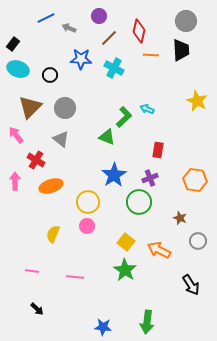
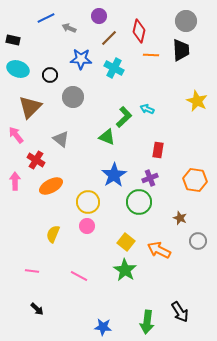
black rectangle at (13, 44): moved 4 px up; rotated 64 degrees clockwise
gray circle at (65, 108): moved 8 px right, 11 px up
orange ellipse at (51, 186): rotated 10 degrees counterclockwise
pink line at (75, 277): moved 4 px right, 1 px up; rotated 24 degrees clockwise
black arrow at (191, 285): moved 11 px left, 27 px down
